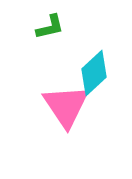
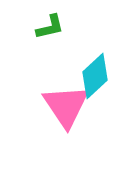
cyan diamond: moved 1 px right, 3 px down
